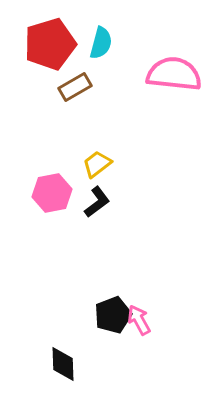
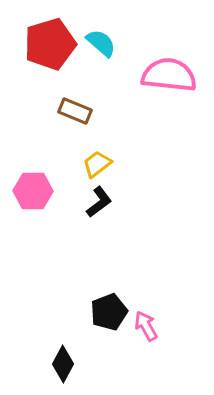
cyan semicircle: rotated 64 degrees counterclockwise
pink semicircle: moved 5 px left, 1 px down
brown rectangle: moved 24 px down; rotated 52 degrees clockwise
pink hexagon: moved 19 px left, 2 px up; rotated 12 degrees clockwise
black L-shape: moved 2 px right
black pentagon: moved 4 px left, 3 px up
pink arrow: moved 7 px right, 6 px down
black diamond: rotated 30 degrees clockwise
